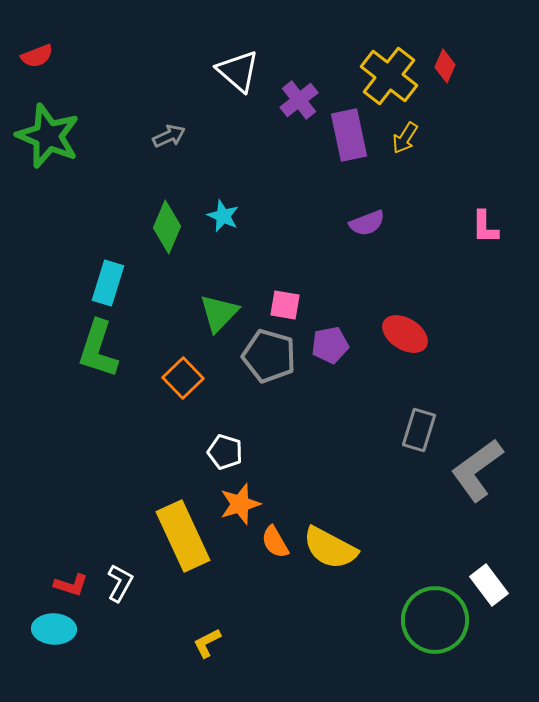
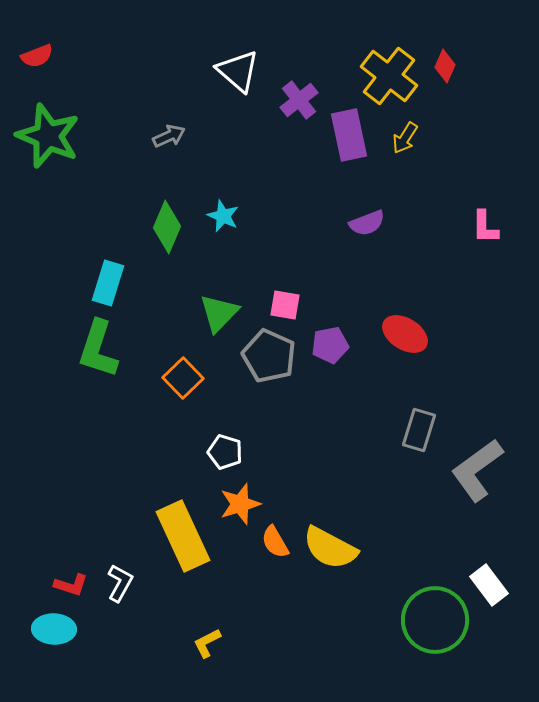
gray pentagon: rotated 8 degrees clockwise
